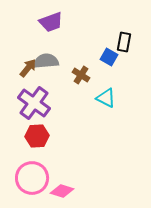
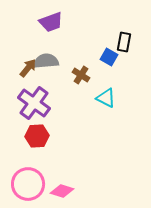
pink circle: moved 4 px left, 6 px down
